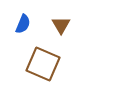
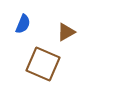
brown triangle: moved 5 px right, 7 px down; rotated 30 degrees clockwise
